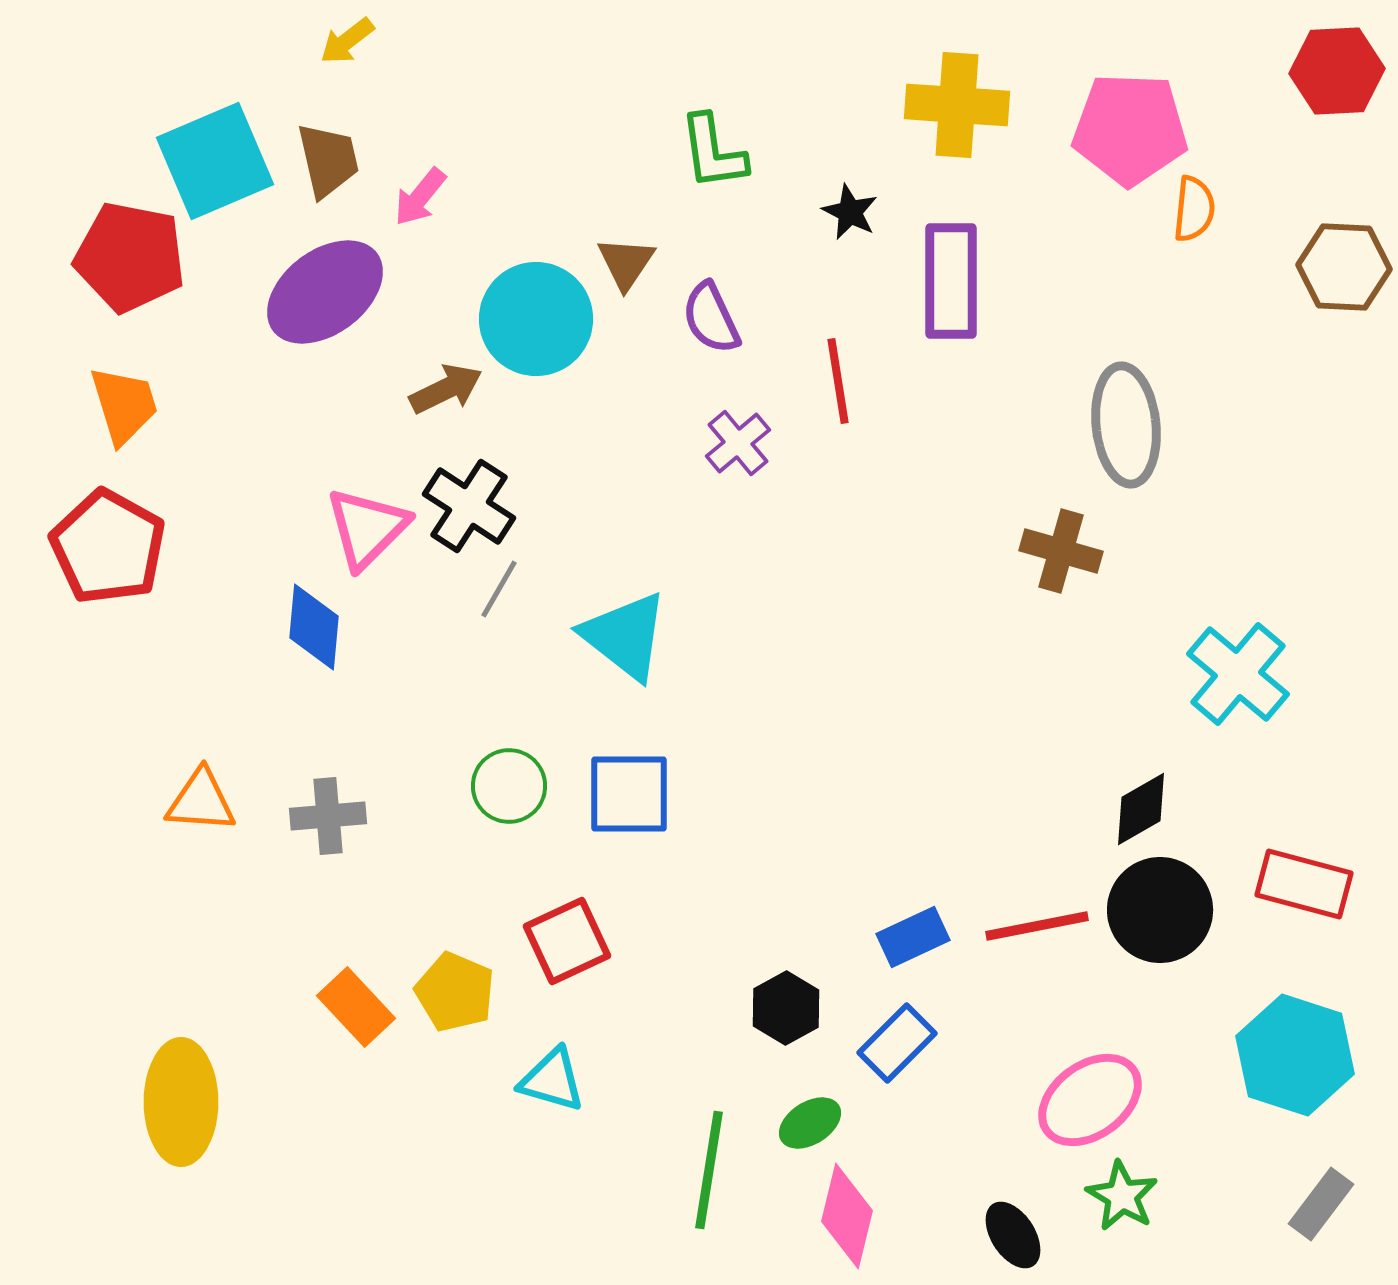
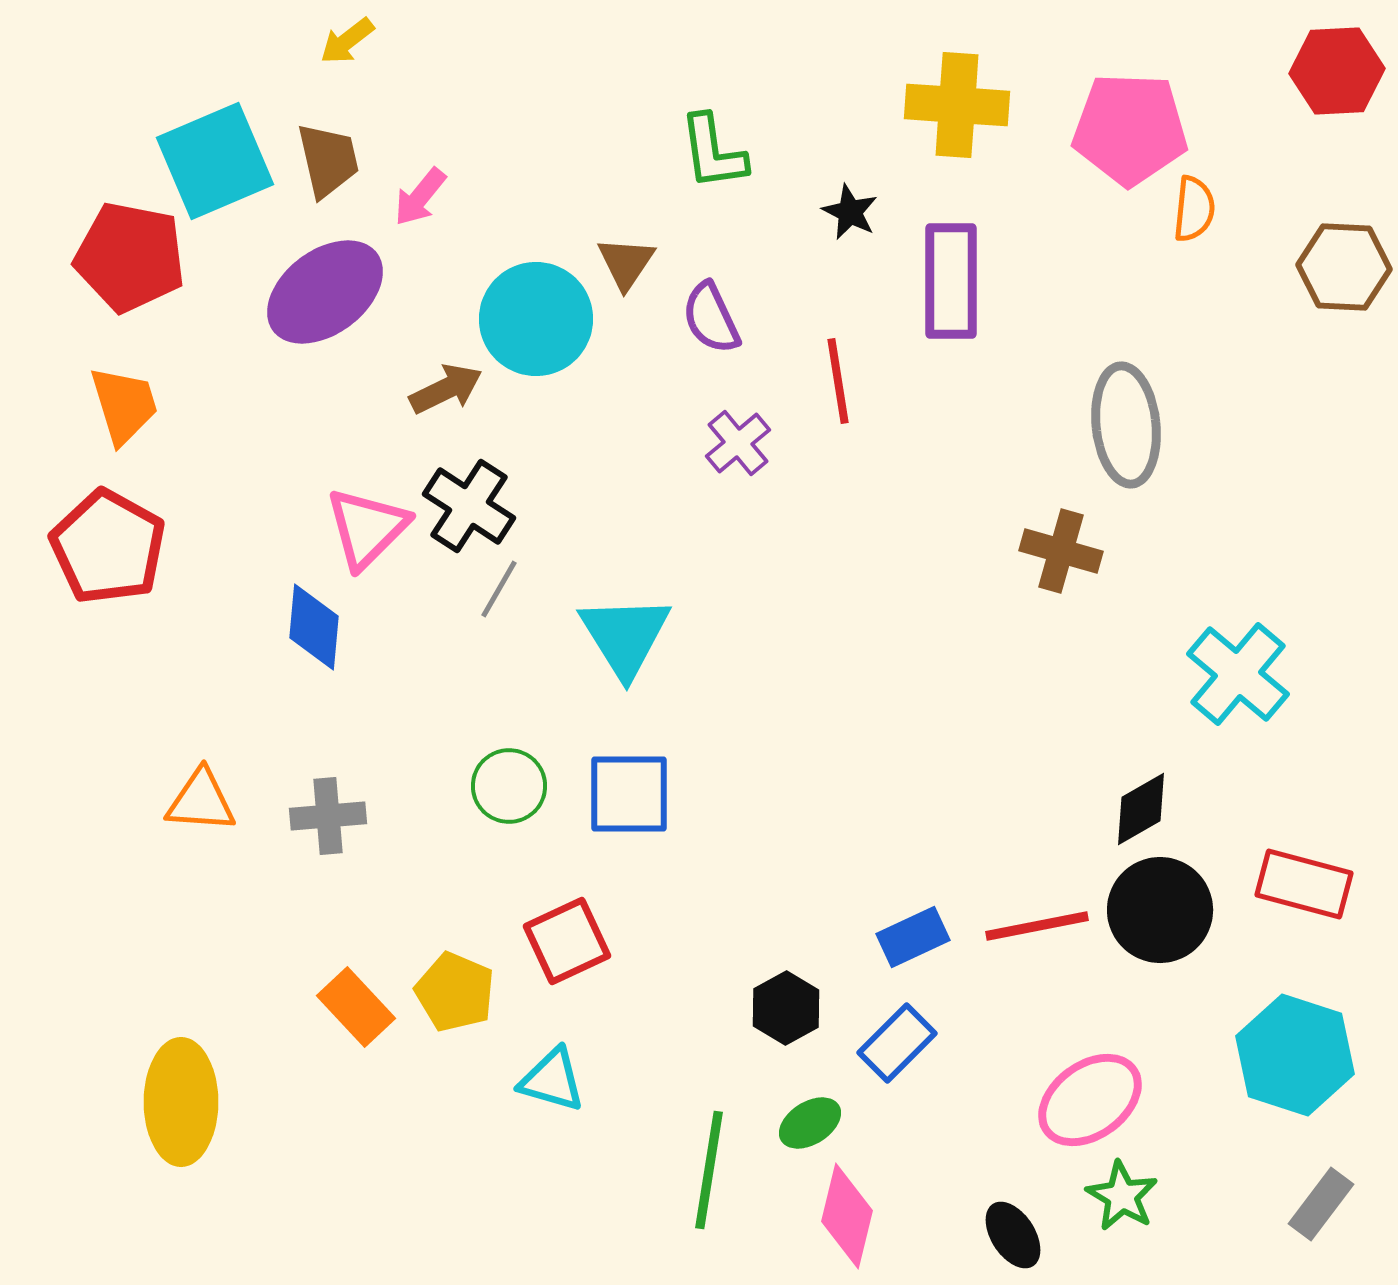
cyan triangle at (625, 636): rotated 20 degrees clockwise
